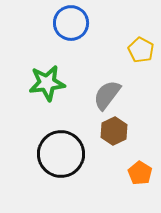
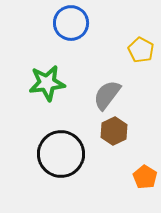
orange pentagon: moved 5 px right, 4 px down
